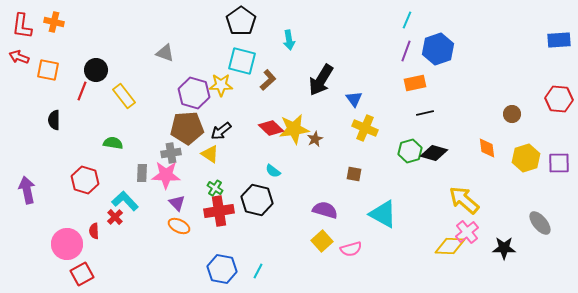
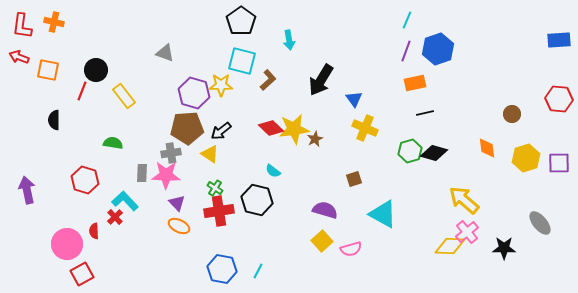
brown square at (354, 174): moved 5 px down; rotated 28 degrees counterclockwise
